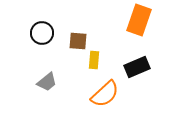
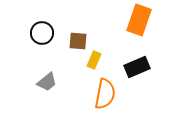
yellow rectangle: rotated 18 degrees clockwise
orange semicircle: rotated 36 degrees counterclockwise
